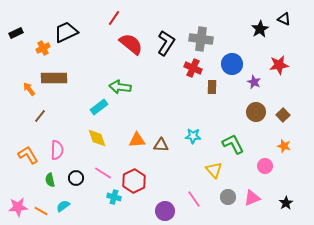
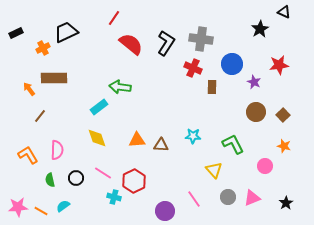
black triangle at (284, 19): moved 7 px up
